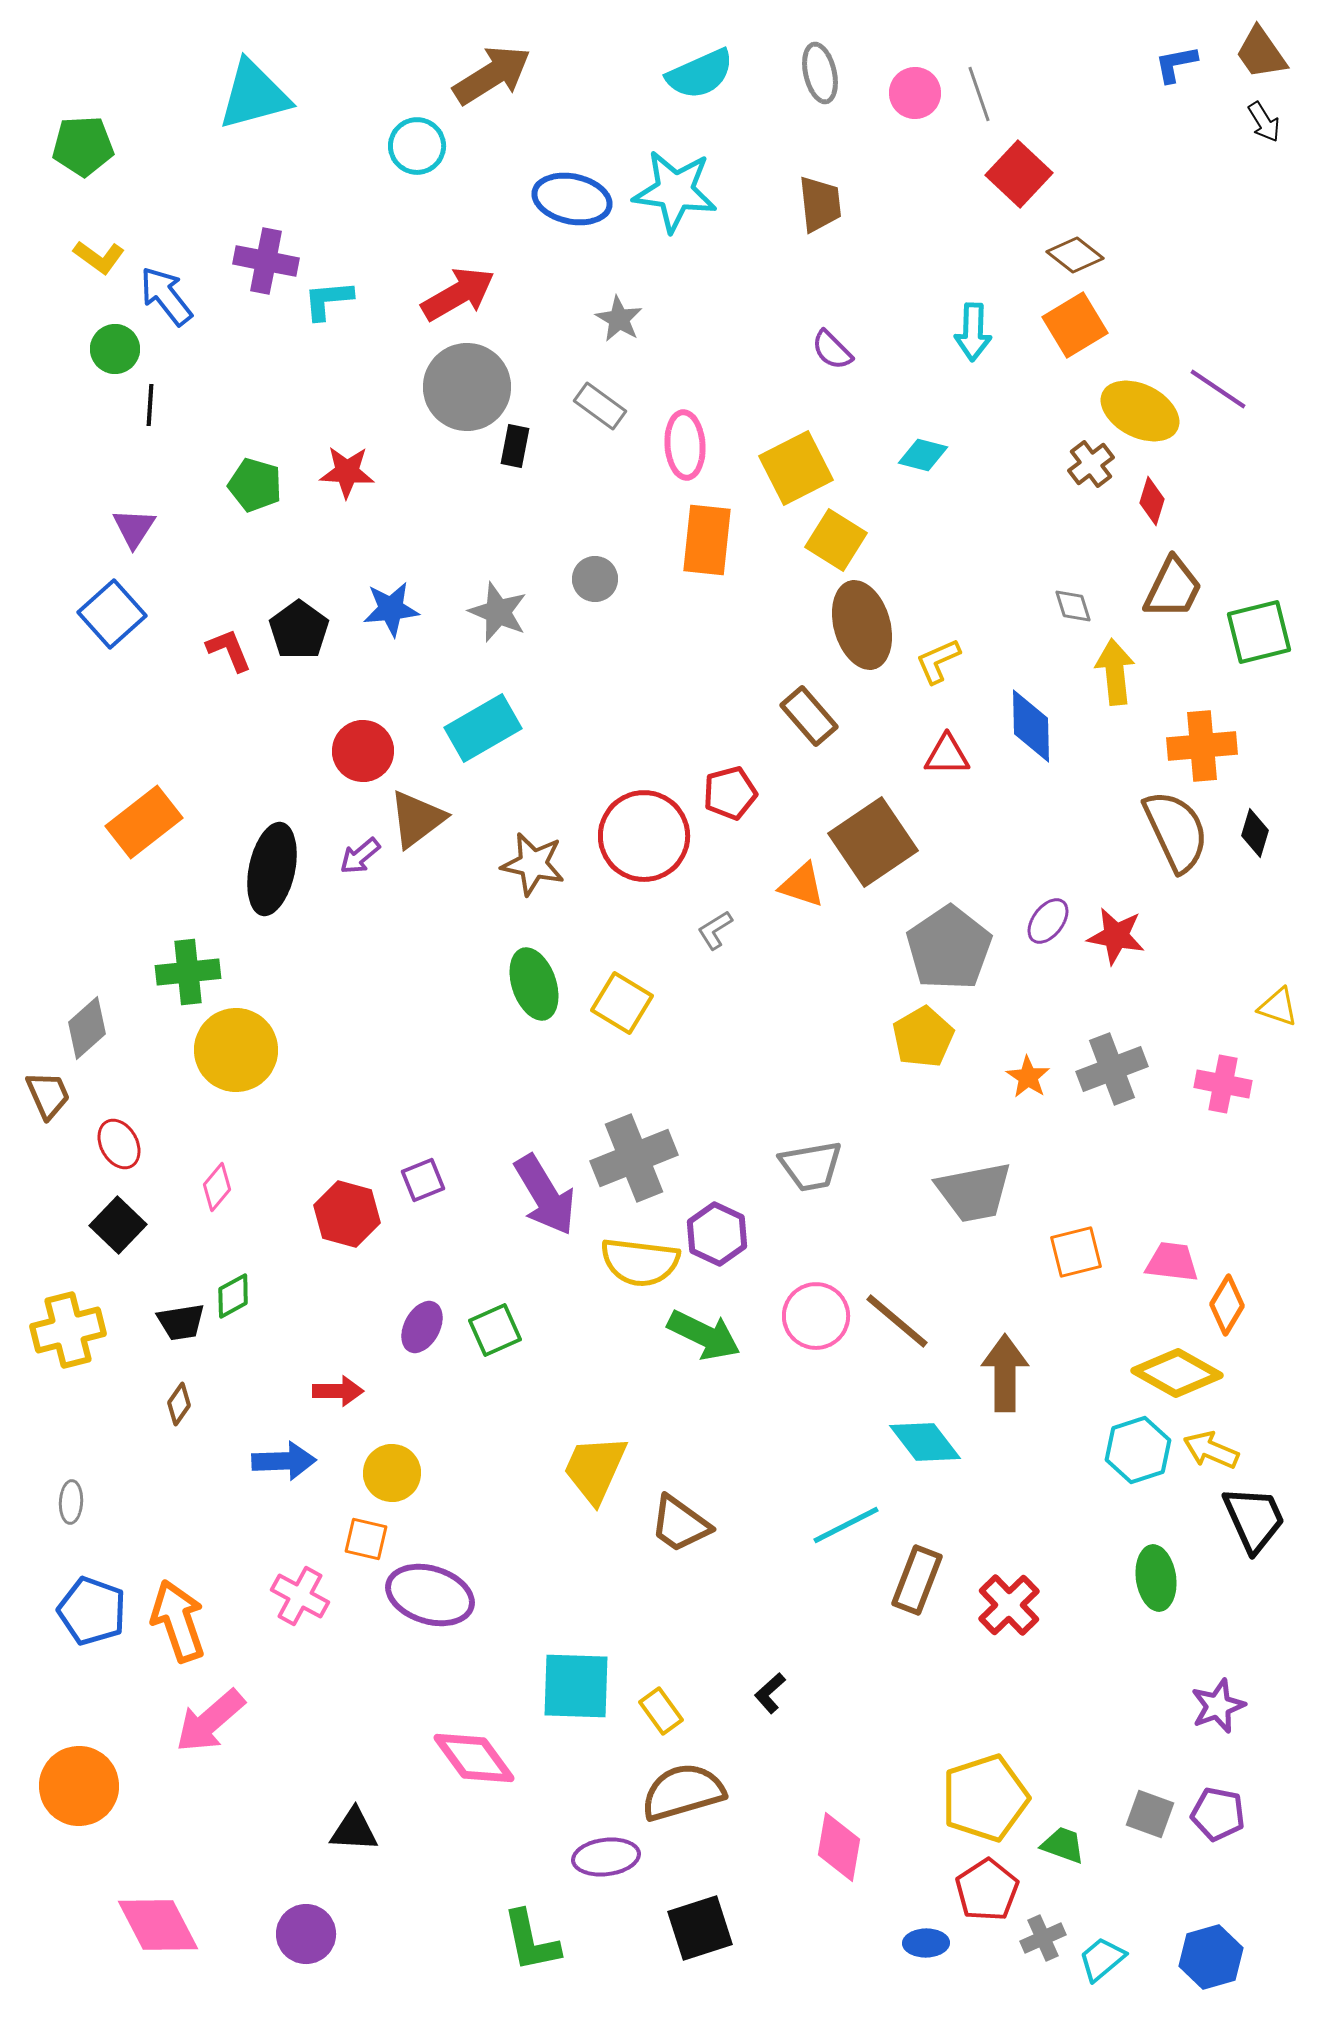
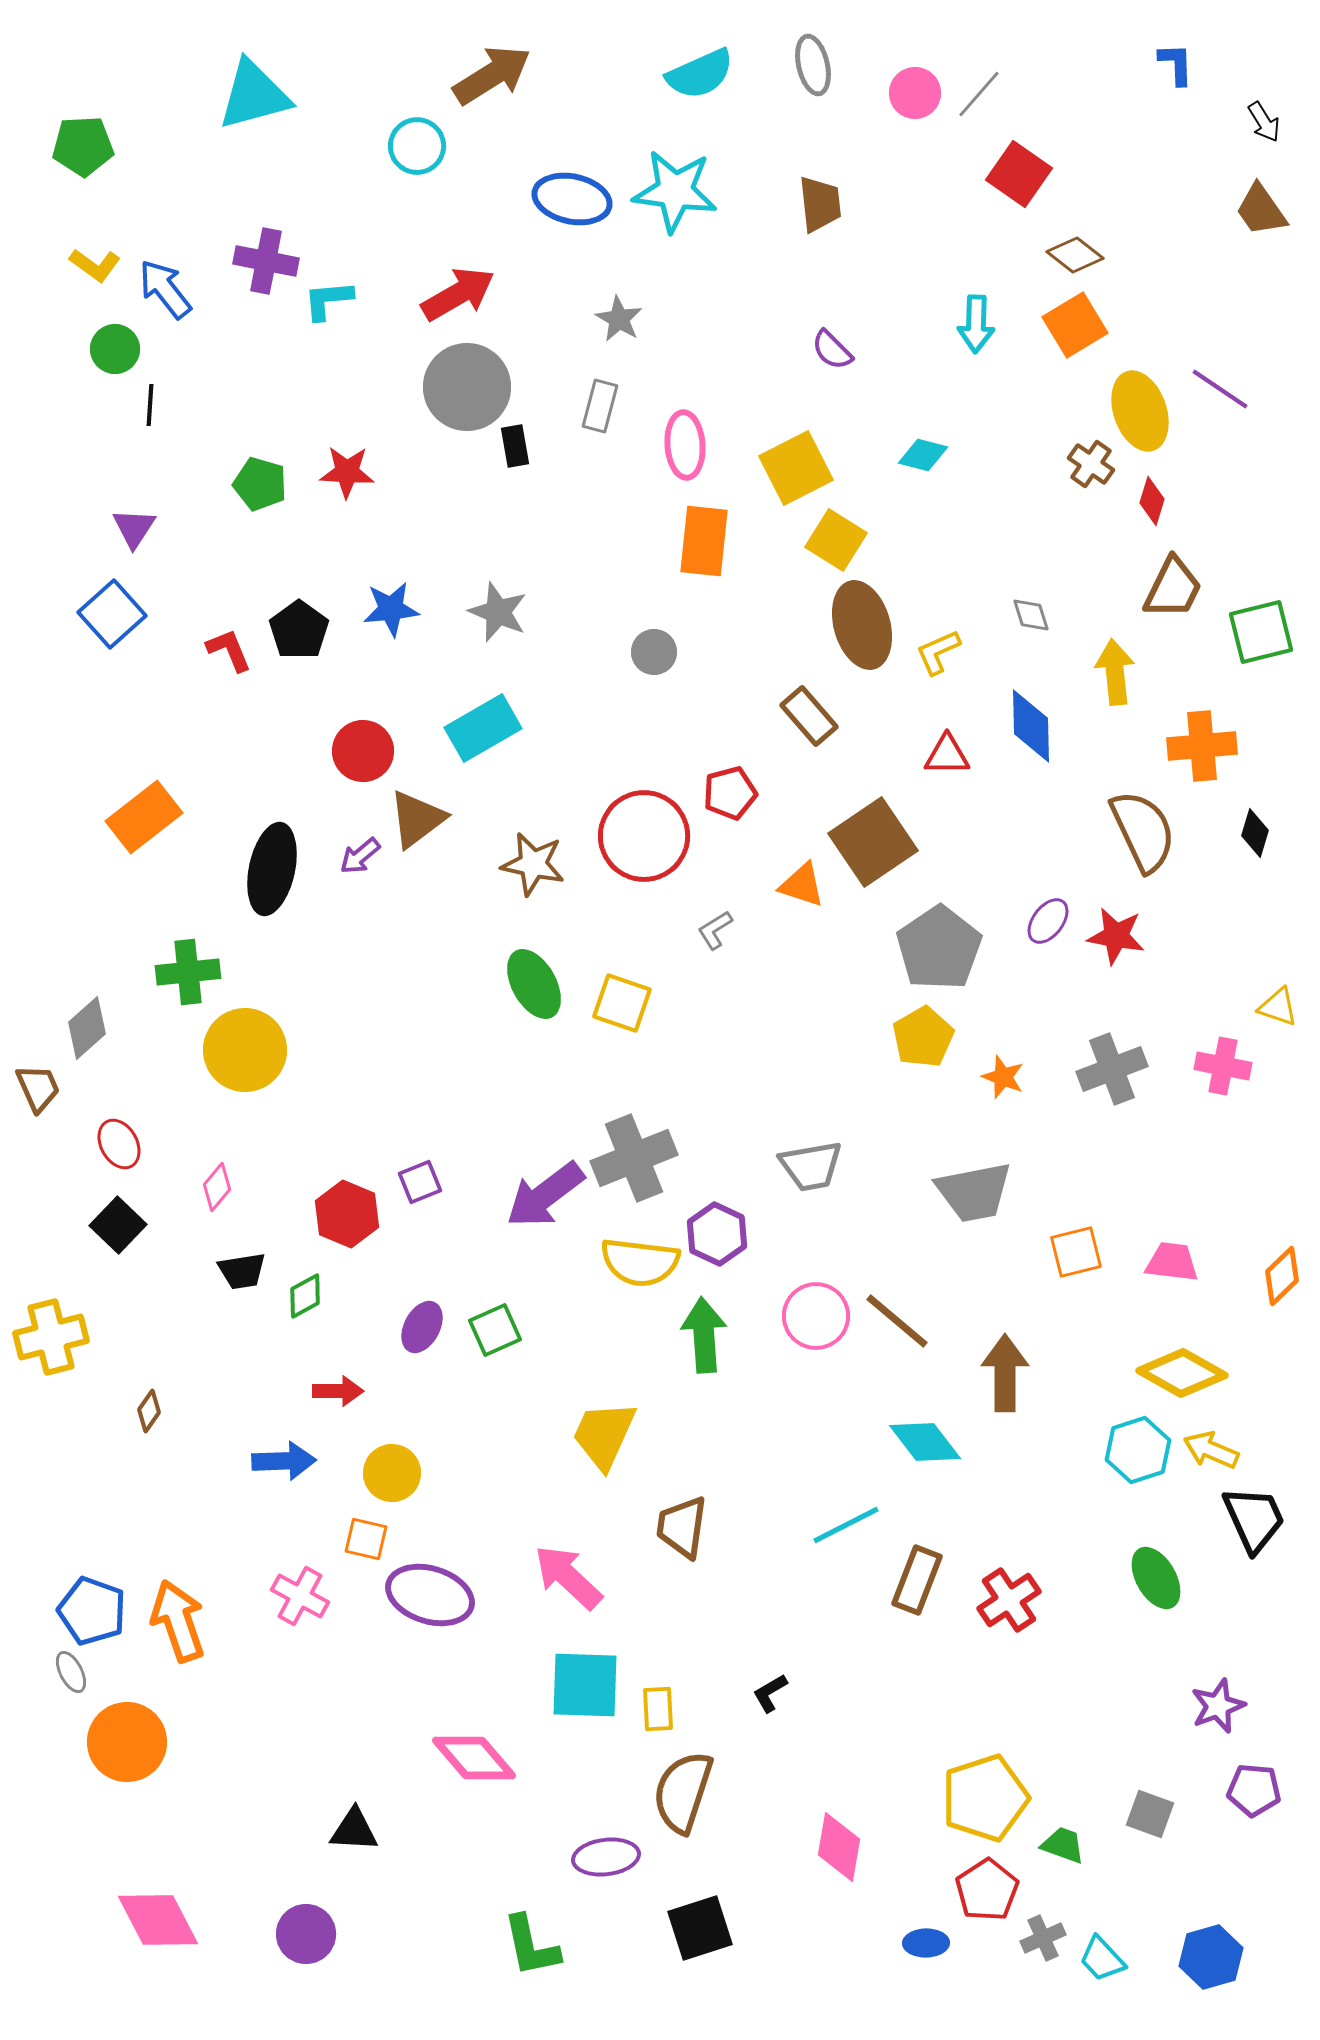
brown trapezoid at (1261, 53): moved 157 px down
blue L-shape at (1176, 64): rotated 99 degrees clockwise
gray ellipse at (820, 73): moved 7 px left, 8 px up
gray line at (979, 94): rotated 60 degrees clockwise
red square at (1019, 174): rotated 8 degrees counterclockwise
yellow L-shape at (99, 257): moved 4 px left, 8 px down
blue arrow at (166, 296): moved 1 px left, 7 px up
cyan arrow at (973, 332): moved 3 px right, 8 px up
purple line at (1218, 389): moved 2 px right
gray rectangle at (600, 406): rotated 69 degrees clockwise
yellow ellipse at (1140, 411): rotated 44 degrees clockwise
black rectangle at (515, 446): rotated 21 degrees counterclockwise
brown cross at (1091, 464): rotated 18 degrees counterclockwise
green pentagon at (255, 485): moved 5 px right, 1 px up
orange rectangle at (707, 540): moved 3 px left, 1 px down
gray circle at (595, 579): moved 59 px right, 73 px down
gray diamond at (1073, 606): moved 42 px left, 9 px down
green square at (1259, 632): moved 2 px right
yellow L-shape at (938, 661): moved 9 px up
orange rectangle at (144, 822): moved 5 px up
brown semicircle at (1176, 831): moved 33 px left
gray pentagon at (949, 948): moved 10 px left
green ellipse at (534, 984): rotated 10 degrees counterclockwise
yellow square at (622, 1003): rotated 12 degrees counterclockwise
yellow circle at (236, 1050): moved 9 px right
orange star at (1028, 1077): moved 25 px left; rotated 12 degrees counterclockwise
pink cross at (1223, 1084): moved 18 px up
brown trapezoid at (48, 1095): moved 10 px left, 7 px up
purple square at (423, 1180): moved 3 px left, 2 px down
purple arrow at (545, 1195): rotated 84 degrees clockwise
red hexagon at (347, 1214): rotated 8 degrees clockwise
green diamond at (233, 1296): moved 72 px right
orange diamond at (1227, 1305): moved 55 px right, 29 px up; rotated 16 degrees clockwise
black trapezoid at (181, 1322): moved 61 px right, 51 px up
yellow cross at (68, 1330): moved 17 px left, 7 px down
green arrow at (704, 1335): rotated 120 degrees counterclockwise
yellow diamond at (1177, 1373): moved 5 px right
brown diamond at (179, 1404): moved 30 px left, 7 px down
yellow trapezoid at (595, 1469): moved 9 px right, 34 px up
gray ellipse at (71, 1502): moved 170 px down; rotated 30 degrees counterclockwise
brown trapezoid at (680, 1524): moved 2 px right, 3 px down; rotated 62 degrees clockwise
green ellipse at (1156, 1578): rotated 22 degrees counterclockwise
red cross at (1009, 1605): moved 5 px up; rotated 10 degrees clockwise
cyan square at (576, 1686): moved 9 px right, 1 px up
black L-shape at (770, 1693): rotated 12 degrees clockwise
yellow rectangle at (661, 1711): moved 3 px left, 2 px up; rotated 33 degrees clockwise
pink arrow at (210, 1721): moved 358 px right, 144 px up; rotated 84 degrees clockwise
pink diamond at (474, 1758): rotated 4 degrees counterclockwise
orange circle at (79, 1786): moved 48 px right, 44 px up
brown semicircle at (683, 1792): rotated 56 degrees counterclockwise
purple pentagon at (1218, 1814): moved 36 px right, 24 px up; rotated 6 degrees counterclockwise
pink diamond at (158, 1925): moved 5 px up
green L-shape at (531, 1941): moved 5 px down
cyan trapezoid at (1102, 1959): rotated 93 degrees counterclockwise
